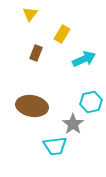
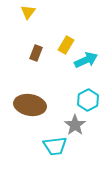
yellow triangle: moved 2 px left, 2 px up
yellow rectangle: moved 4 px right, 11 px down
cyan arrow: moved 2 px right, 1 px down
cyan hexagon: moved 3 px left, 2 px up; rotated 15 degrees counterclockwise
brown ellipse: moved 2 px left, 1 px up
gray star: moved 2 px right, 1 px down
